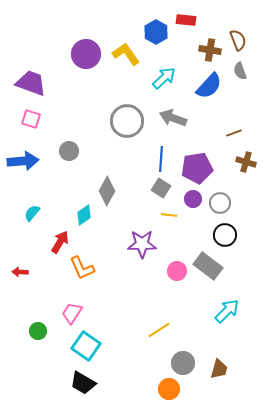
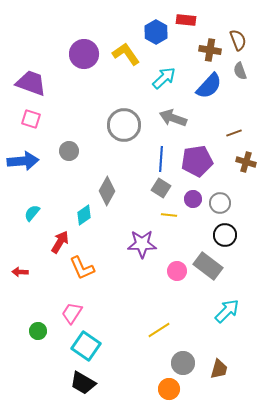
purple circle at (86, 54): moved 2 px left
gray circle at (127, 121): moved 3 px left, 4 px down
purple pentagon at (197, 168): moved 7 px up
